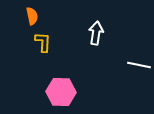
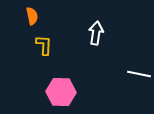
yellow L-shape: moved 1 px right, 3 px down
white line: moved 9 px down
